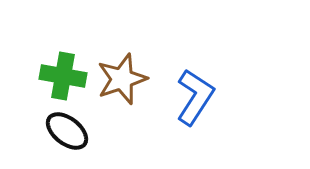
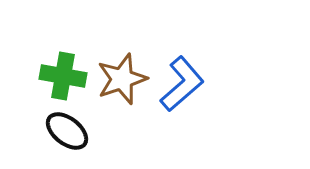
blue L-shape: moved 13 px left, 13 px up; rotated 16 degrees clockwise
